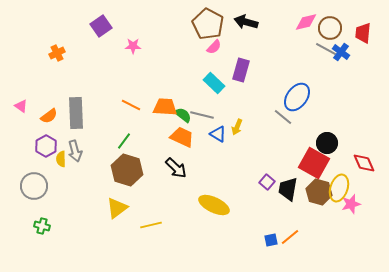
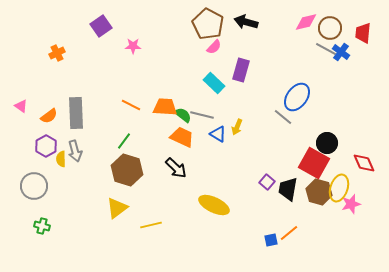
orange line at (290, 237): moved 1 px left, 4 px up
